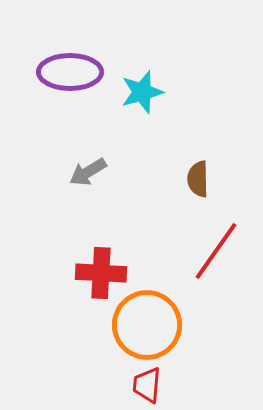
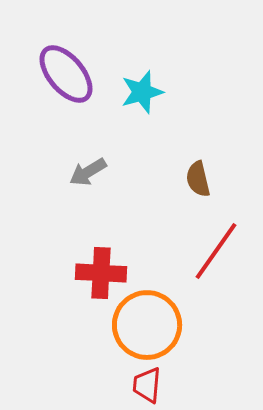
purple ellipse: moved 4 px left, 2 px down; rotated 50 degrees clockwise
brown semicircle: rotated 12 degrees counterclockwise
